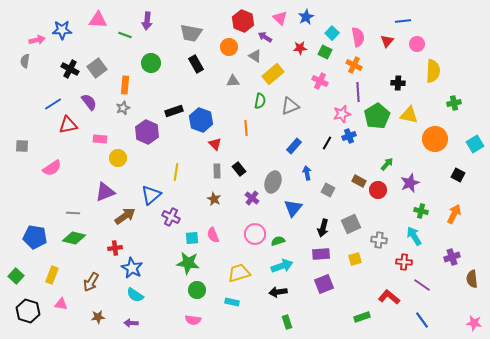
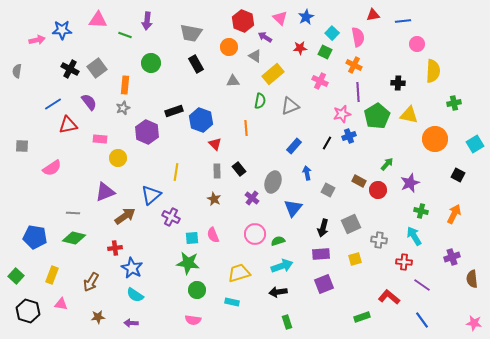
red triangle at (387, 41): moved 14 px left, 26 px up; rotated 40 degrees clockwise
gray semicircle at (25, 61): moved 8 px left, 10 px down
